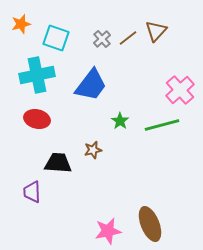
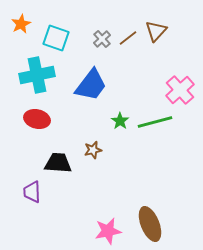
orange star: rotated 12 degrees counterclockwise
green line: moved 7 px left, 3 px up
